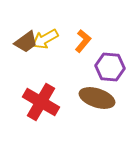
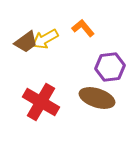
orange L-shape: moved 13 px up; rotated 80 degrees counterclockwise
purple hexagon: rotated 12 degrees counterclockwise
